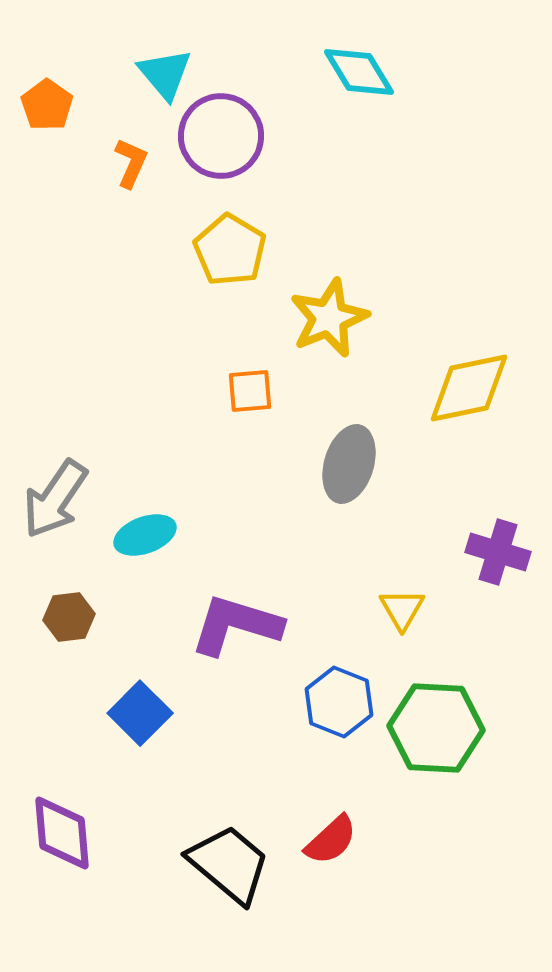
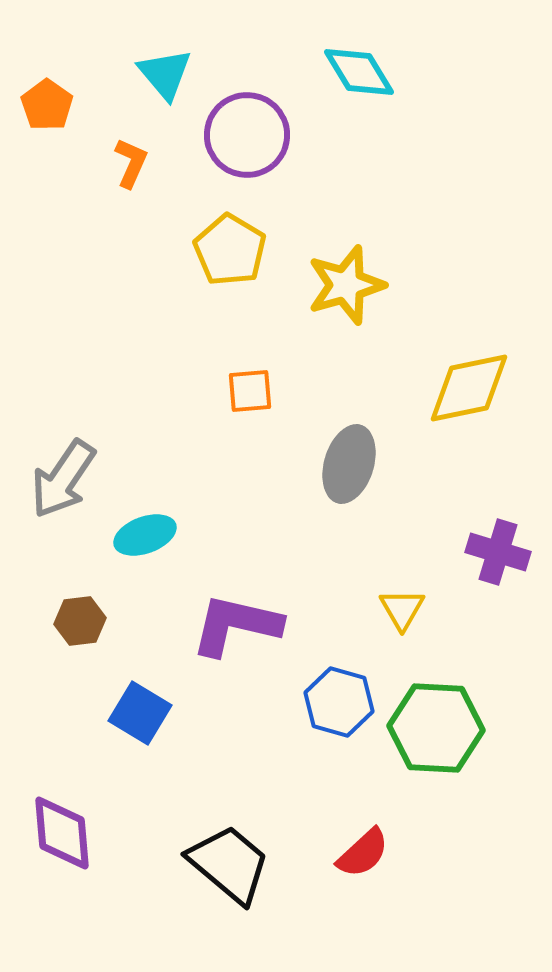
purple circle: moved 26 px right, 1 px up
yellow star: moved 17 px right, 33 px up; rotated 6 degrees clockwise
gray arrow: moved 8 px right, 20 px up
brown hexagon: moved 11 px right, 4 px down
purple L-shape: rotated 4 degrees counterclockwise
blue hexagon: rotated 6 degrees counterclockwise
blue square: rotated 14 degrees counterclockwise
red semicircle: moved 32 px right, 13 px down
